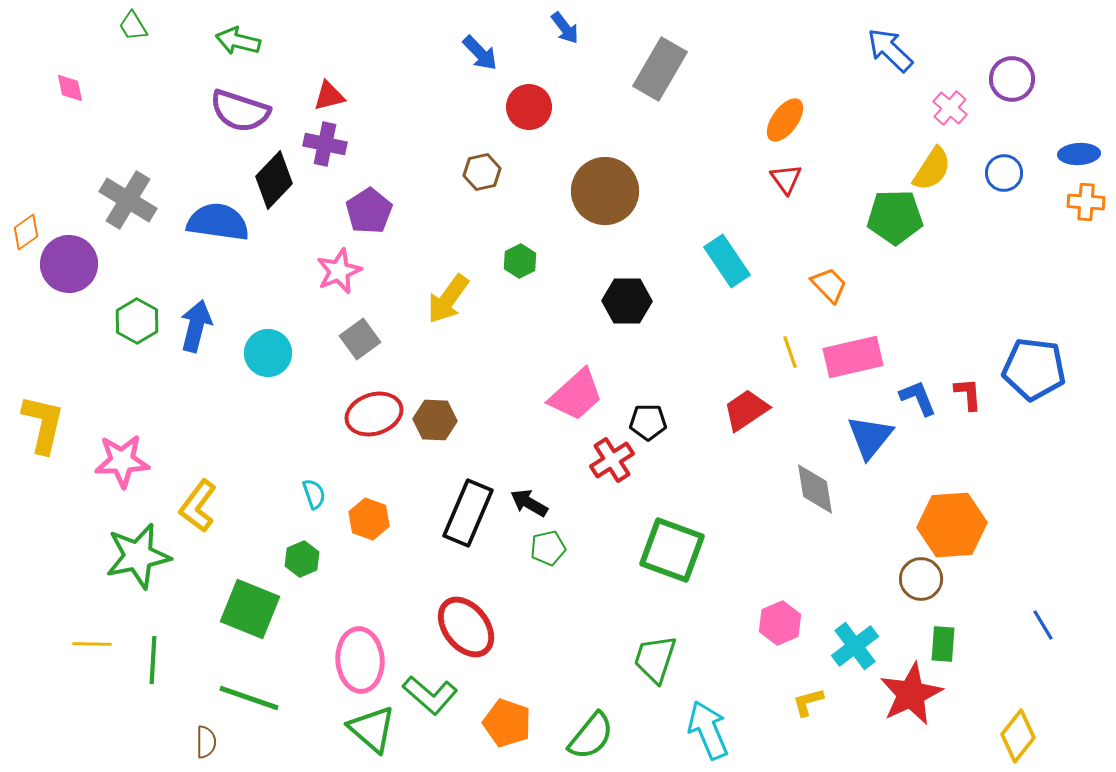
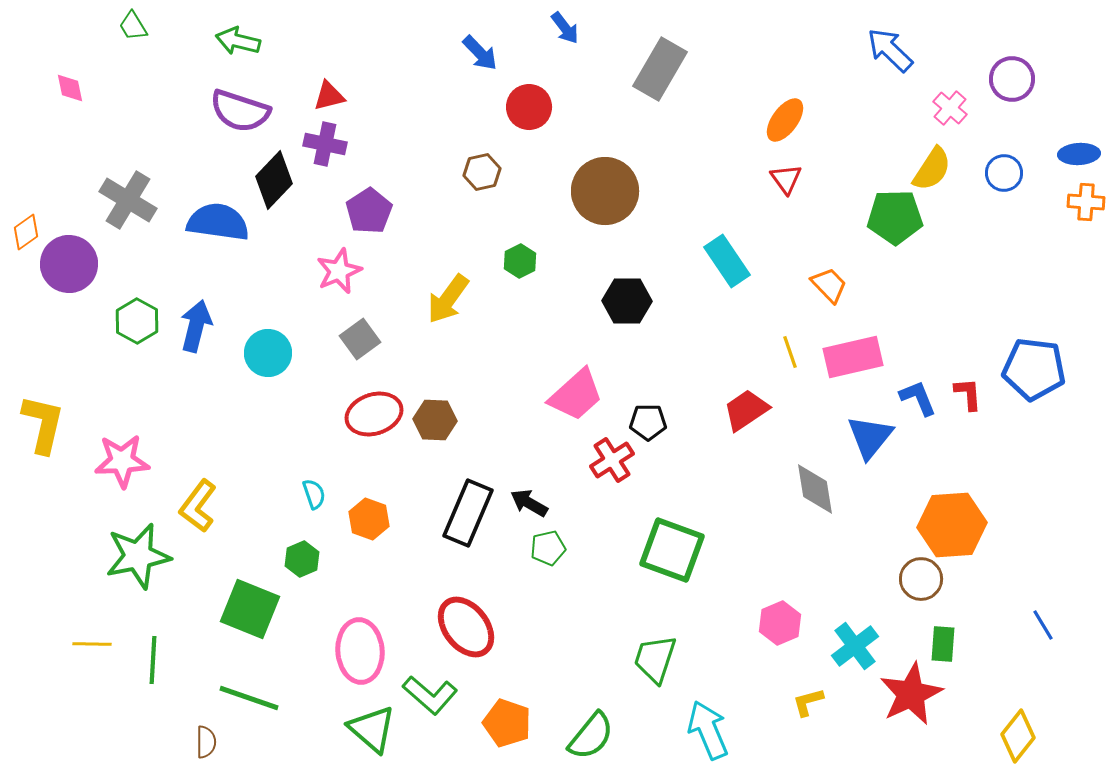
pink ellipse at (360, 660): moved 9 px up
